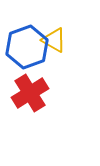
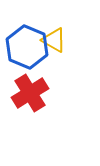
blue hexagon: rotated 18 degrees counterclockwise
